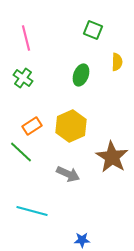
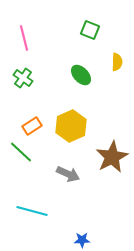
green square: moved 3 px left
pink line: moved 2 px left
green ellipse: rotated 65 degrees counterclockwise
brown star: rotated 12 degrees clockwise
